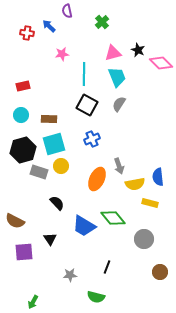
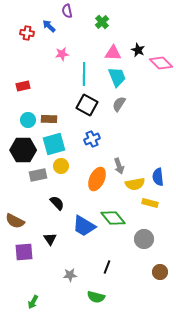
pink triangle: rotated 18 degrees clockwise
cyan circle: moved 7 px right, 5 px down
black hexagon: rotated 15 degrees clockwise
gray rectangle: moved 1 px left, 3 px down; rotated 30 degrees counterclockwise
